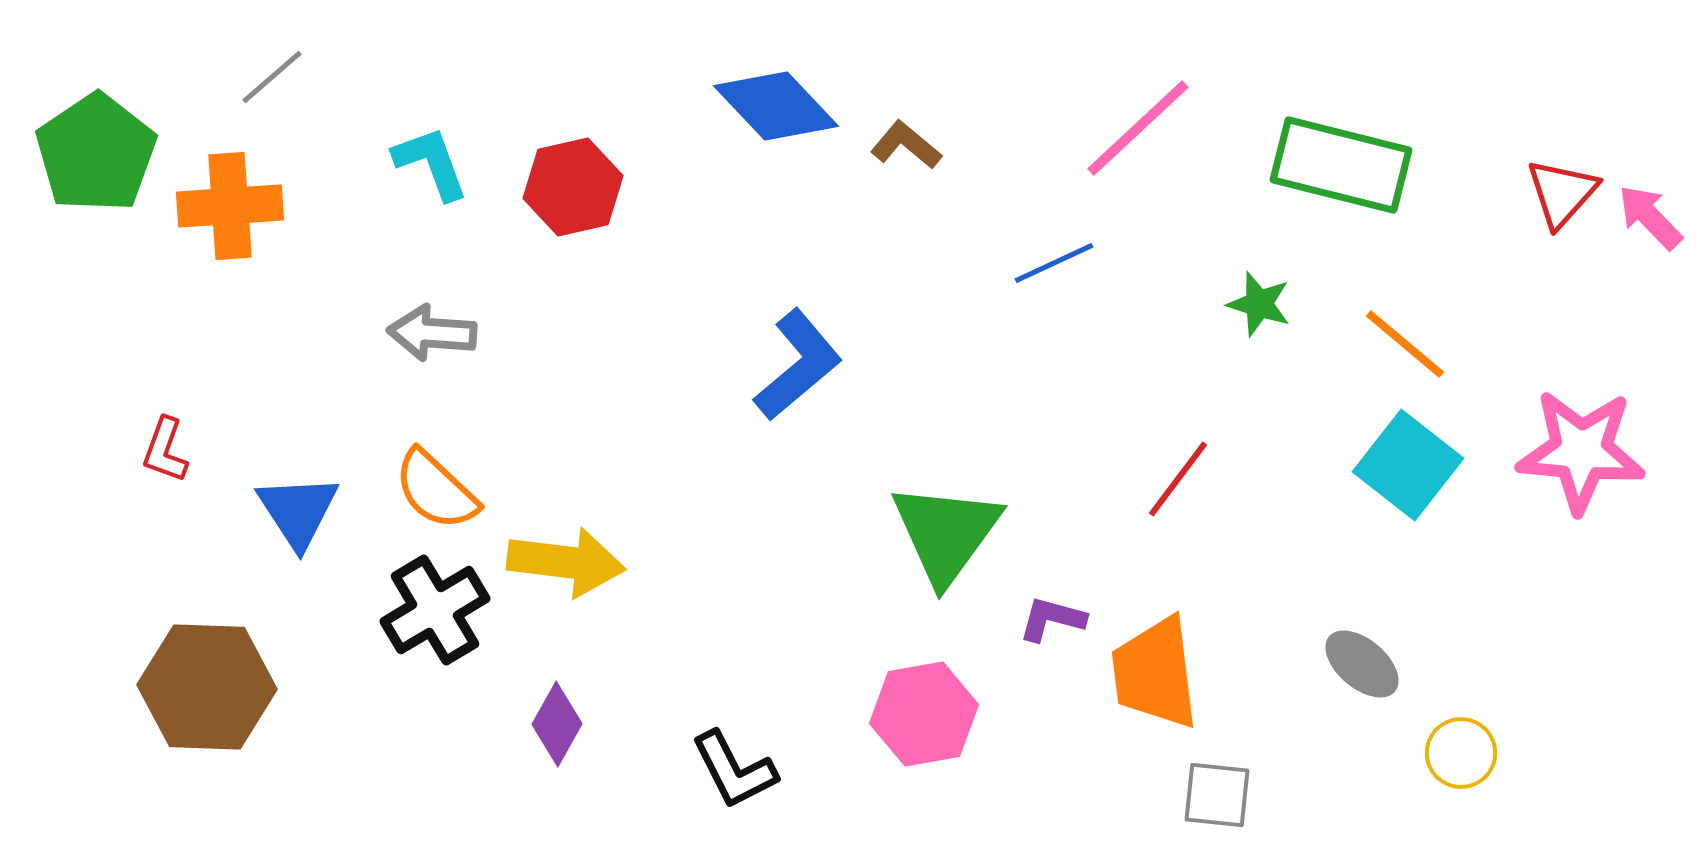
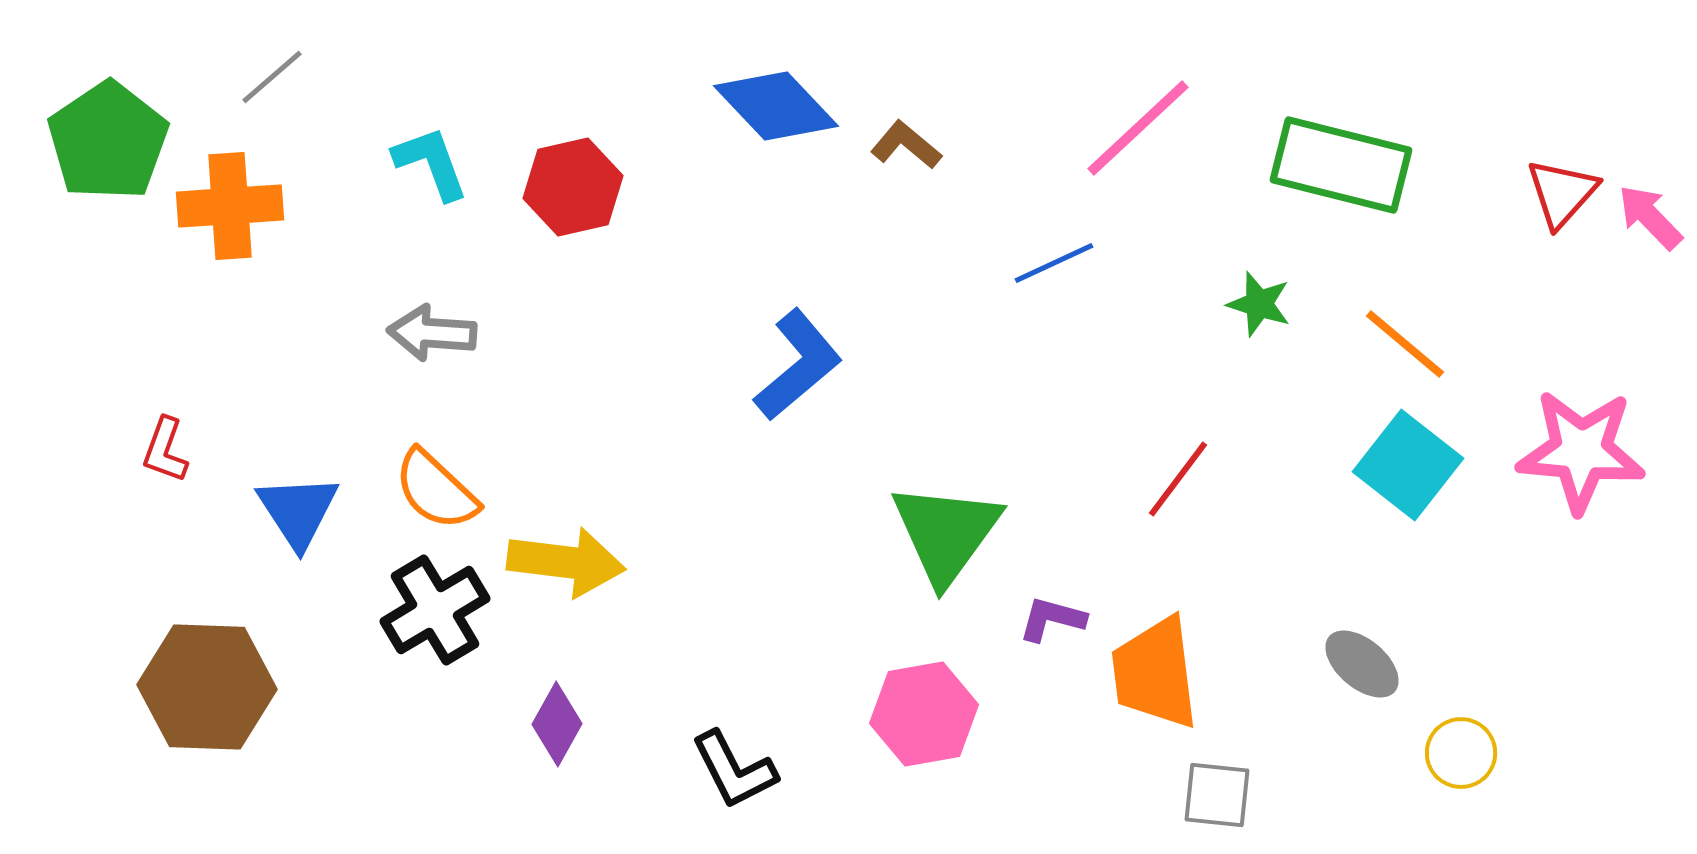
green pentagon: moved 12 px right, 12 px up
